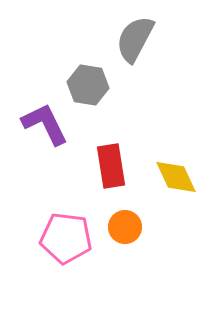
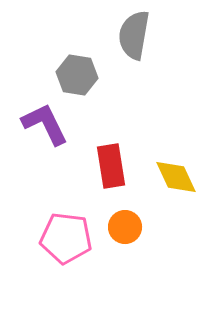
gray semicircle: moved 1 px left, 4 px up; rotated 18 degrees counterclockwise
gray hexagon: moved 11 px left, 10 px up
